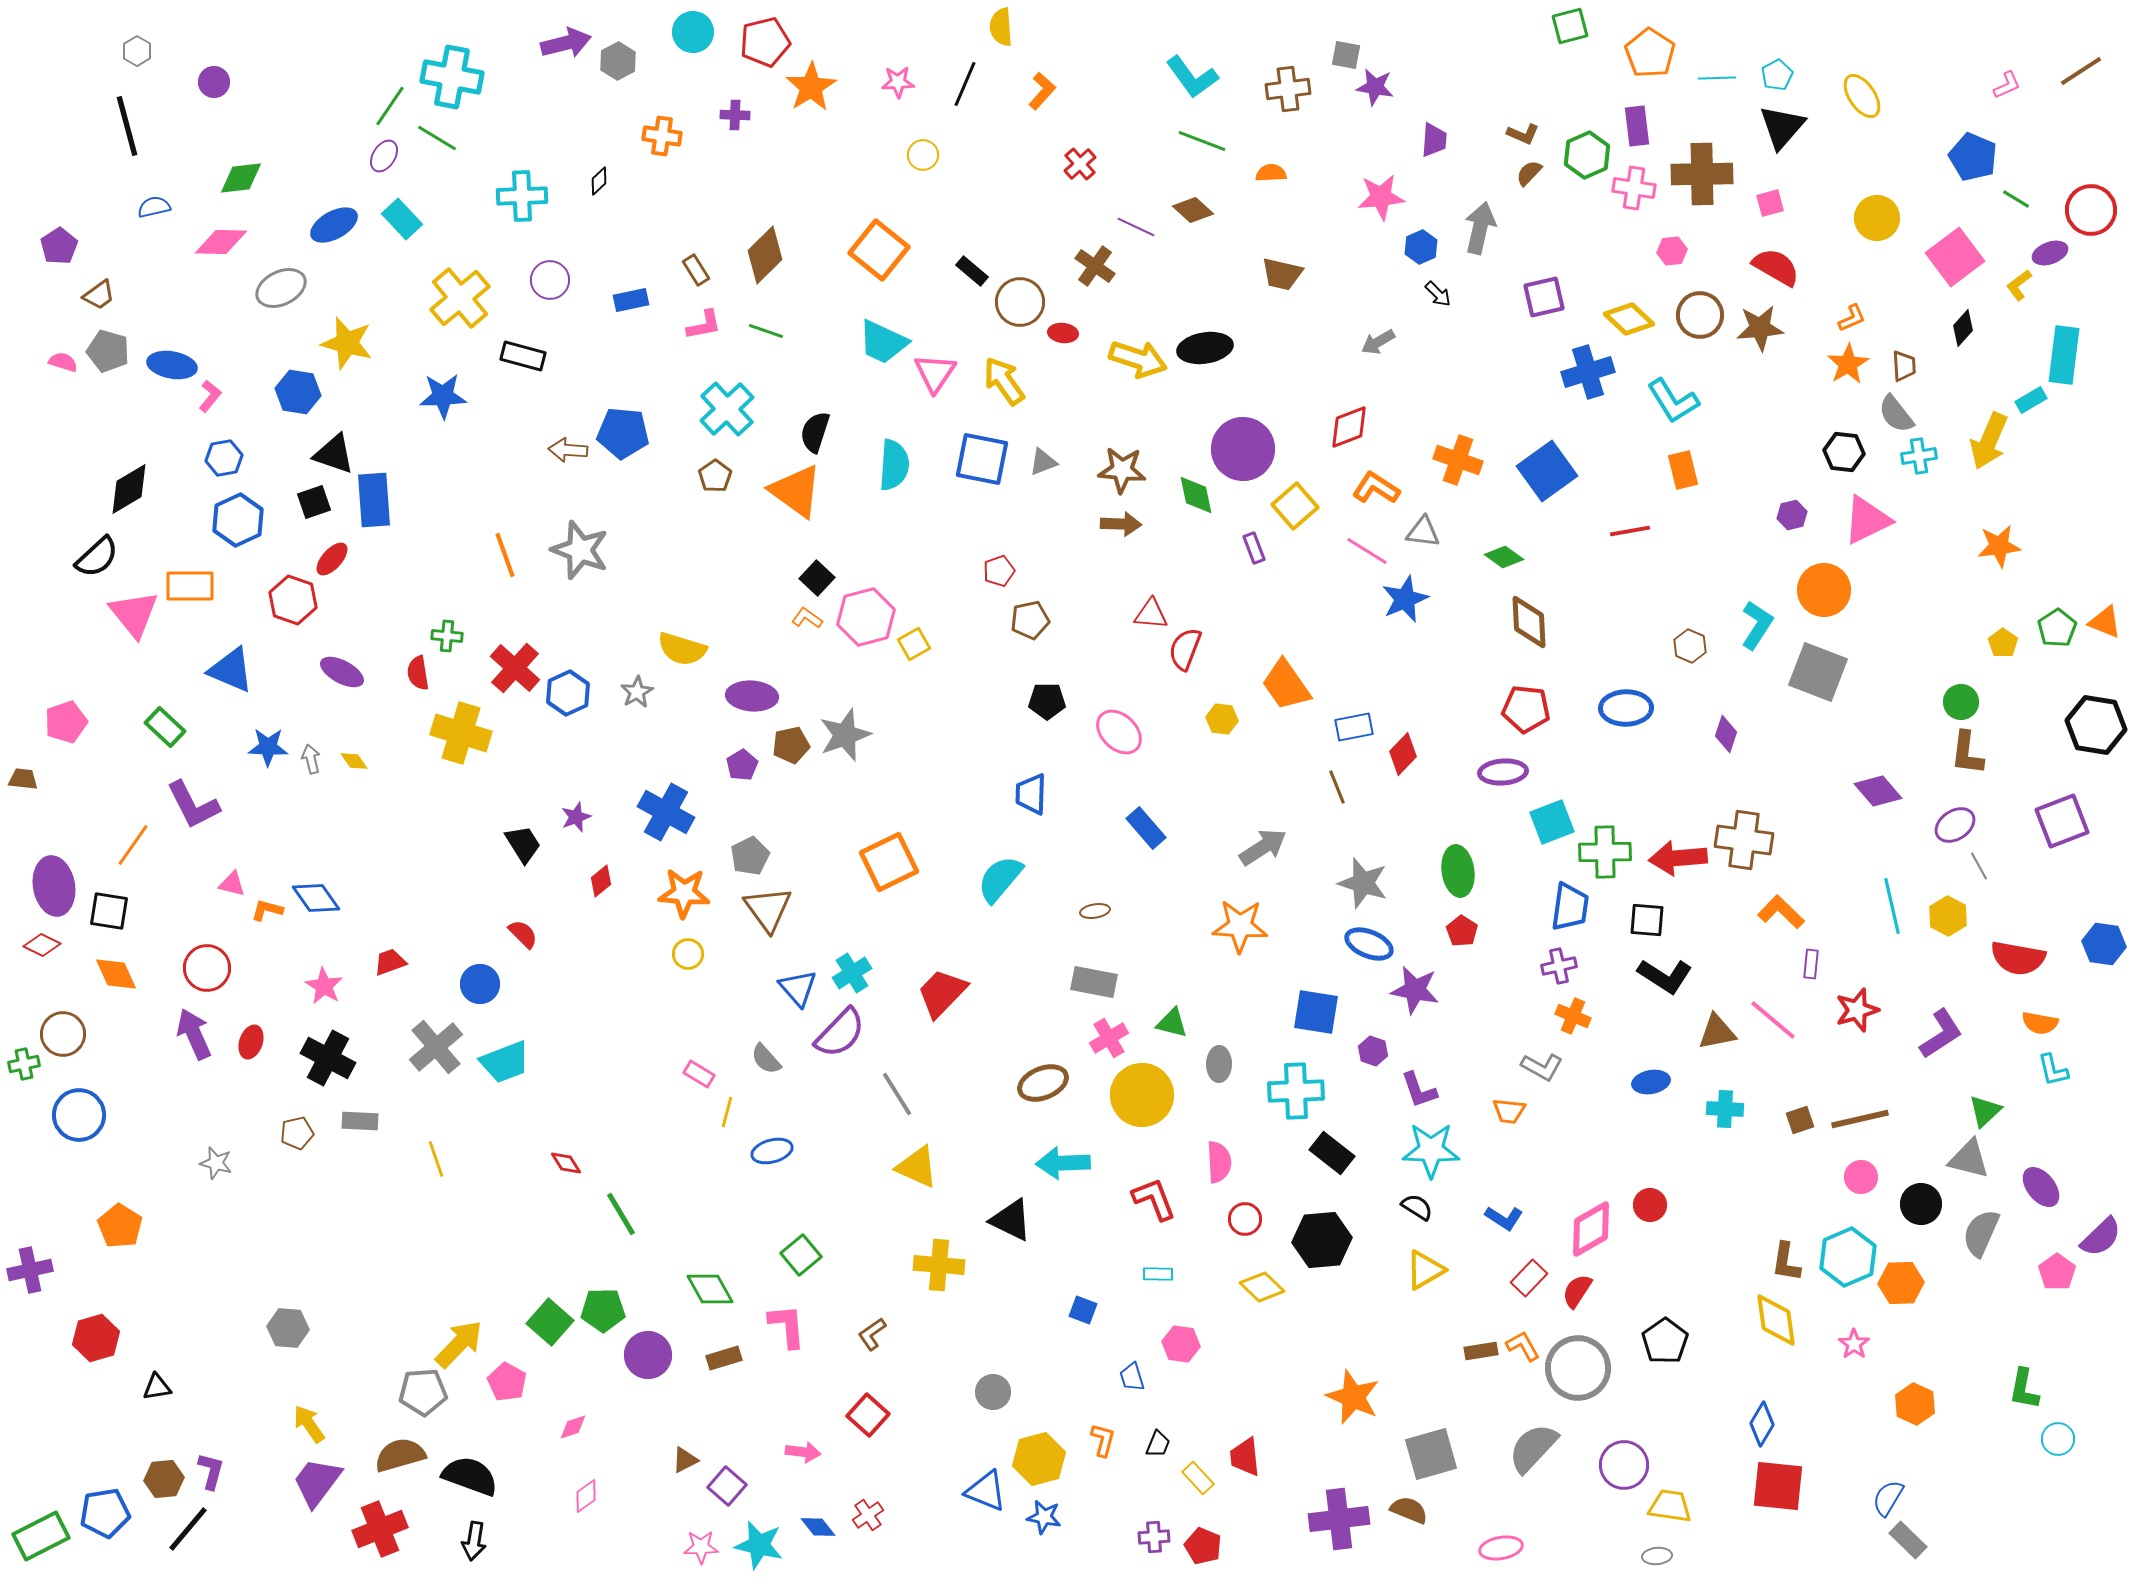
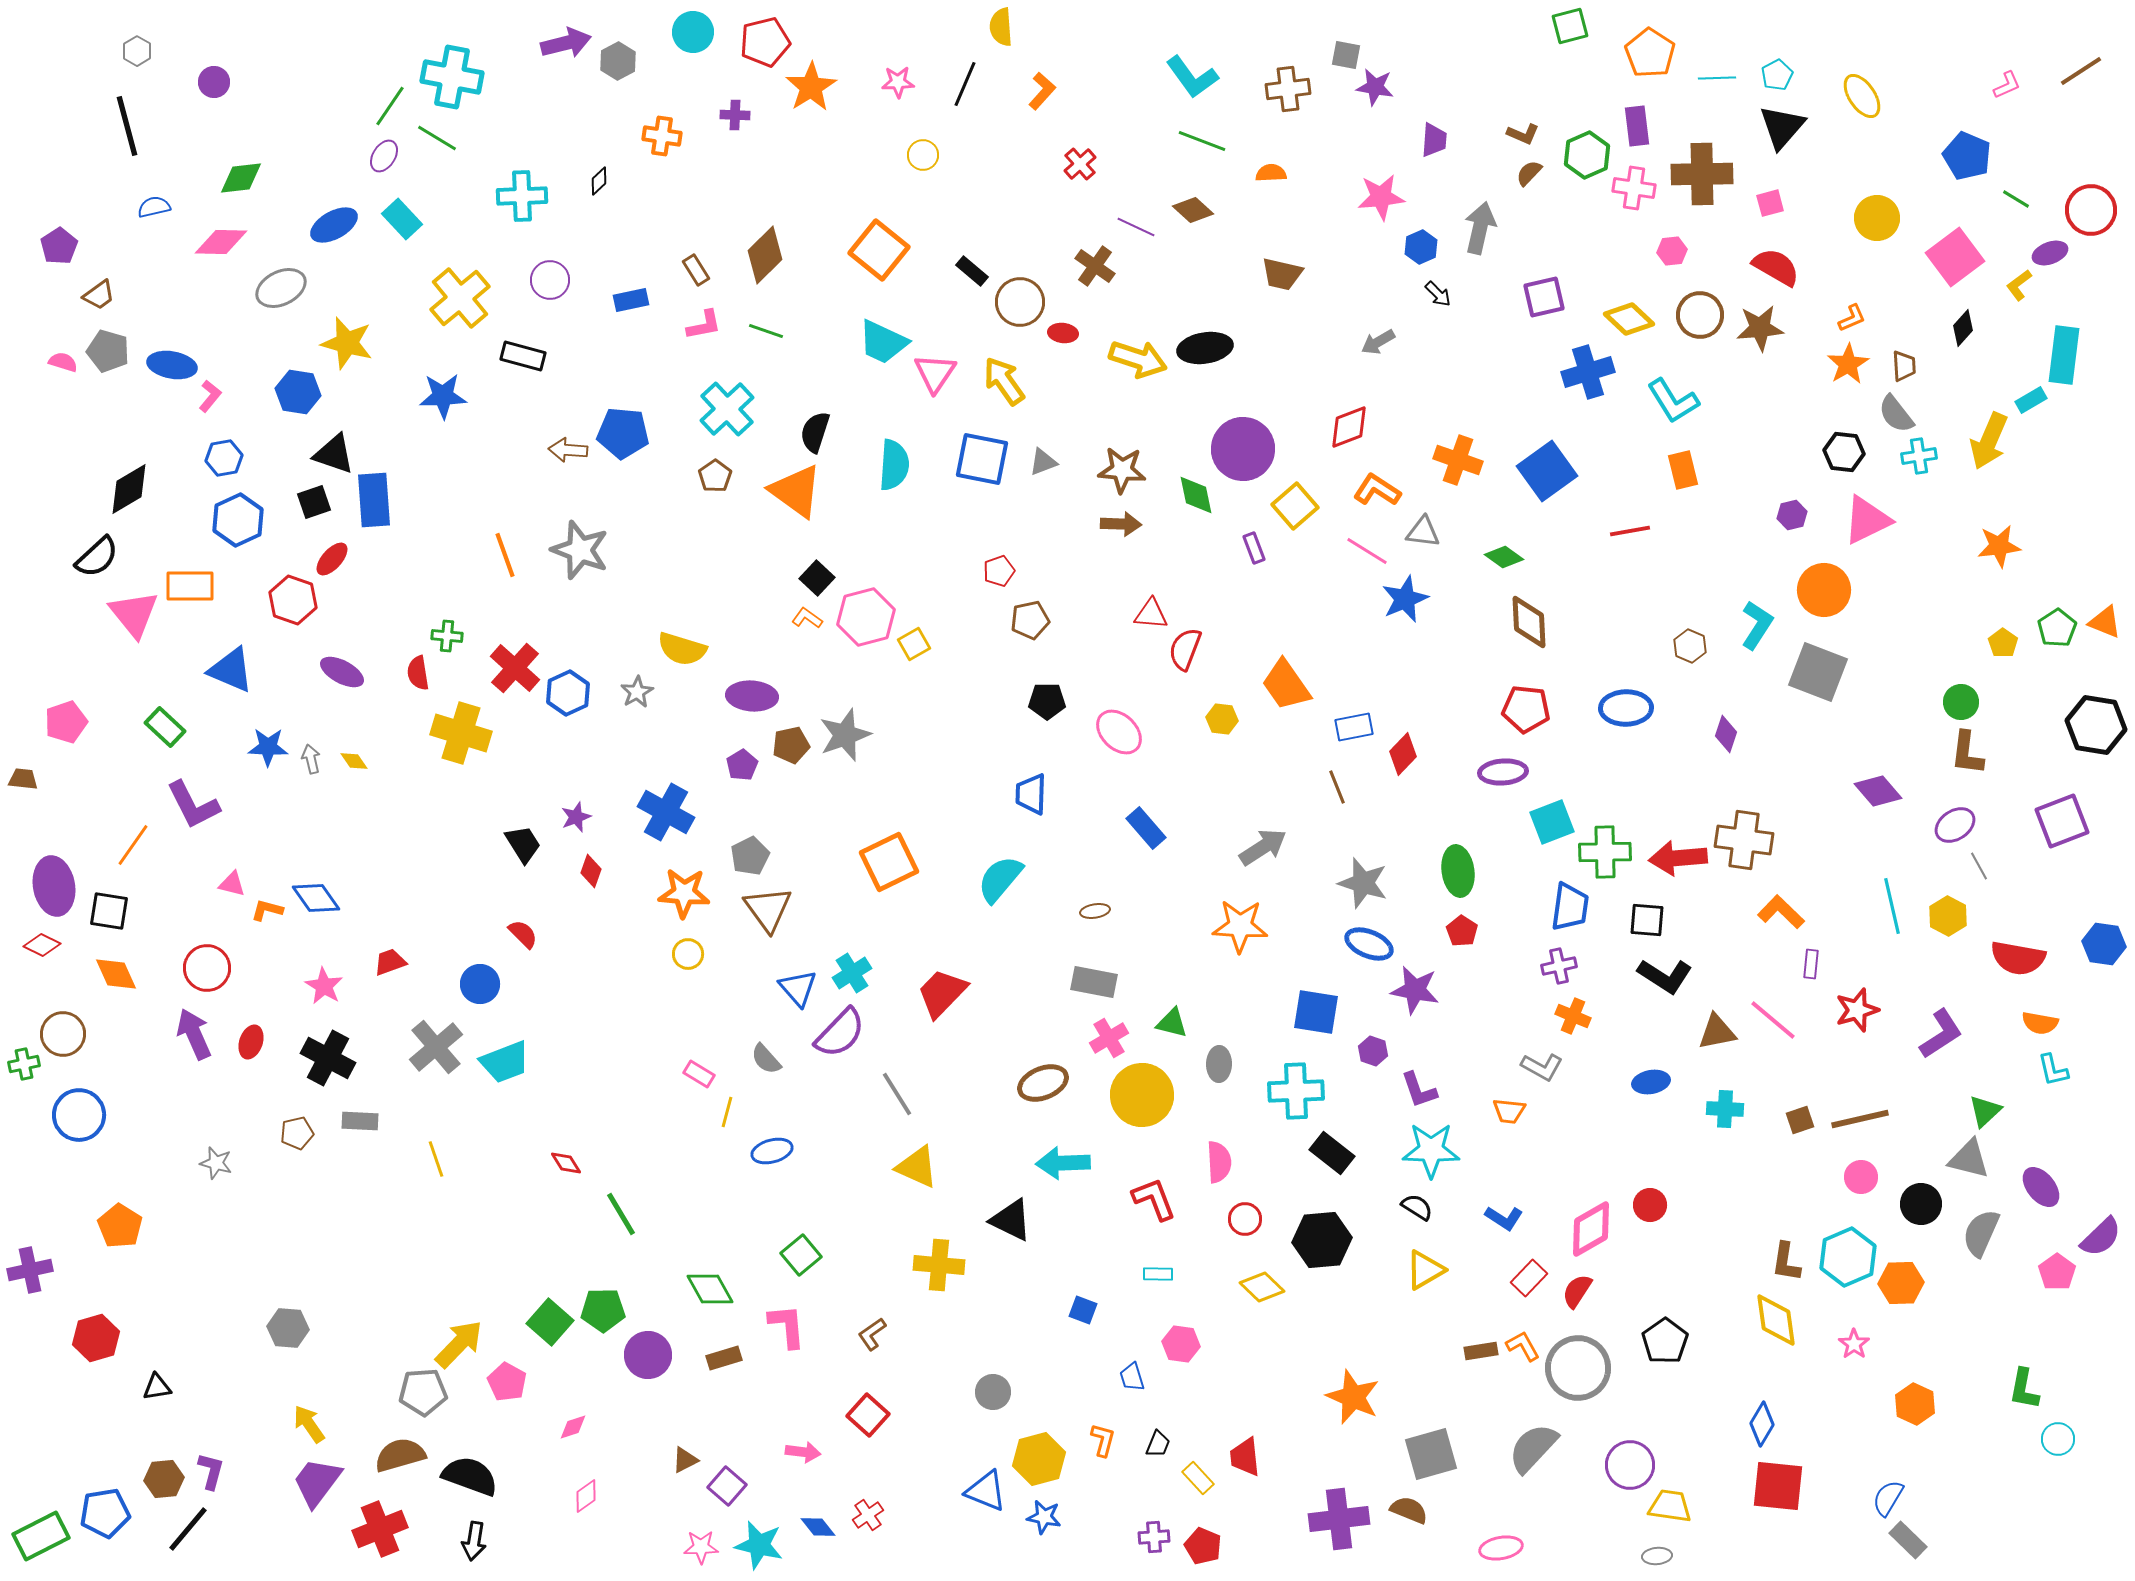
blue pentagon at (1973, 157): moved 6 px left, 1 px up
orange L-shape at (1376, 488): moved 1 px right, 2 px down
red diamond at (601, 881): moved 10 px left, 10 px up; rotated 32 degrees counterclockwise
purple circle at (1624, 1465): moved 6 px right
